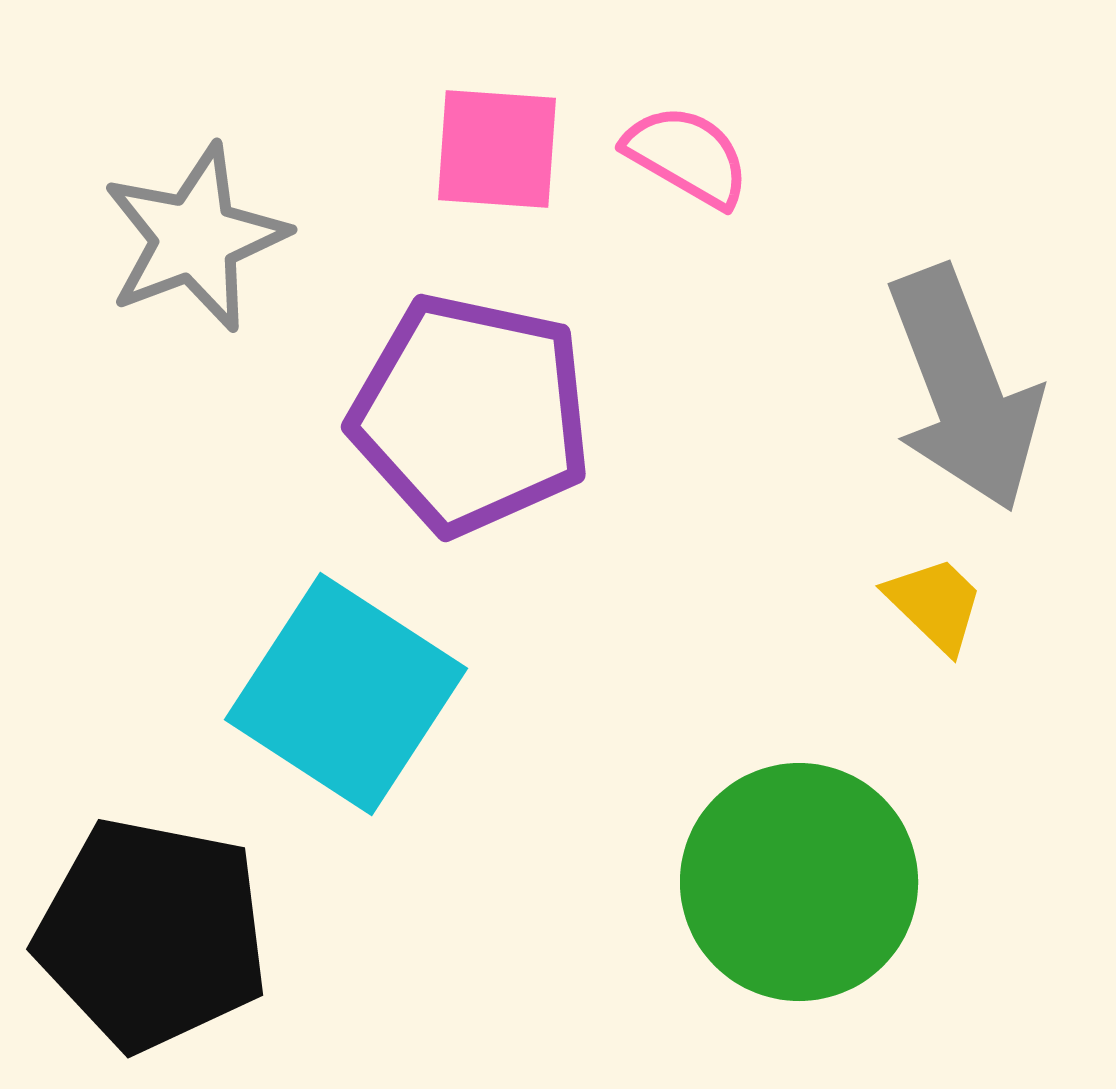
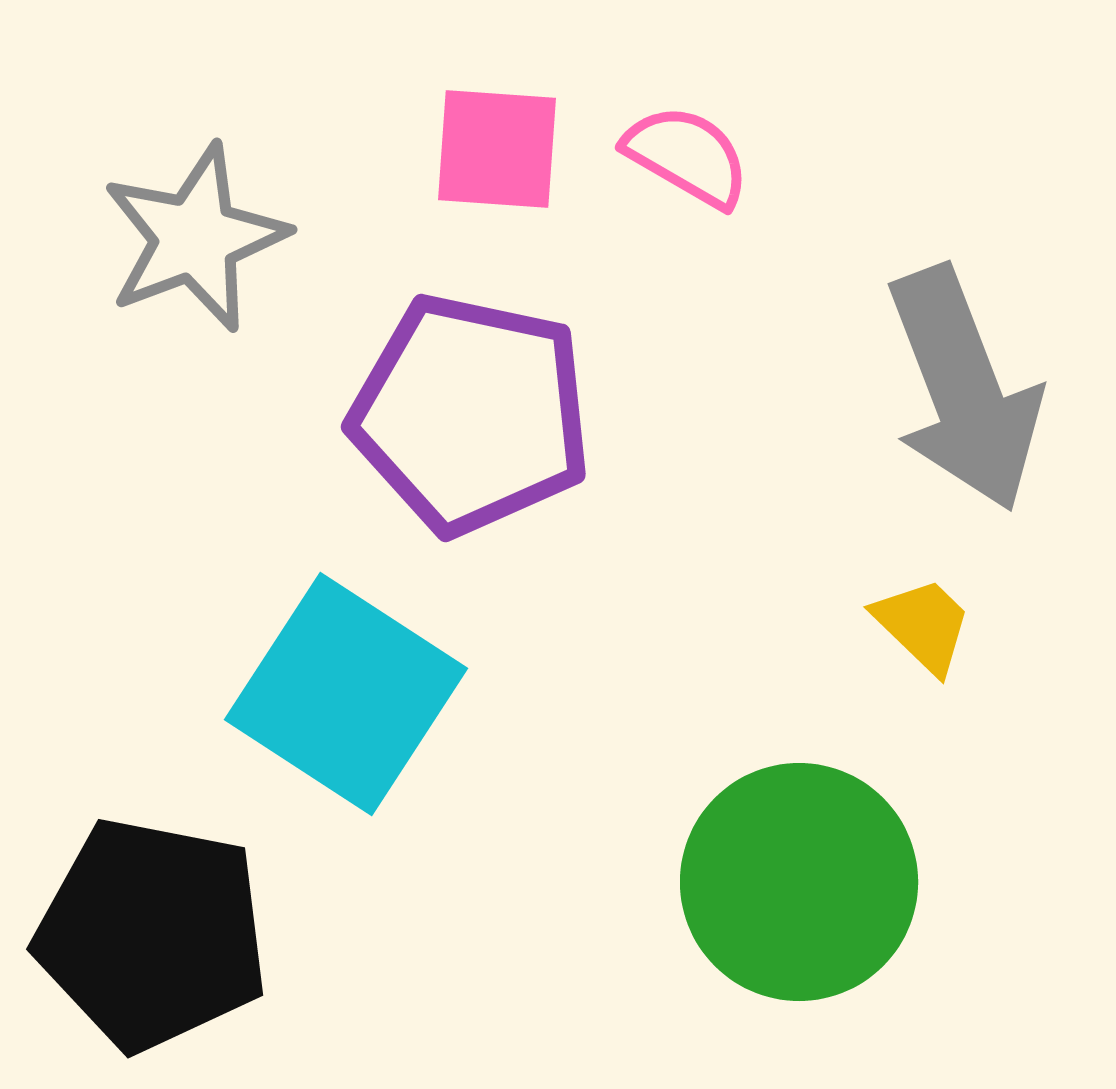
yellow trapezoid: moved 12 px left, 21 px down
